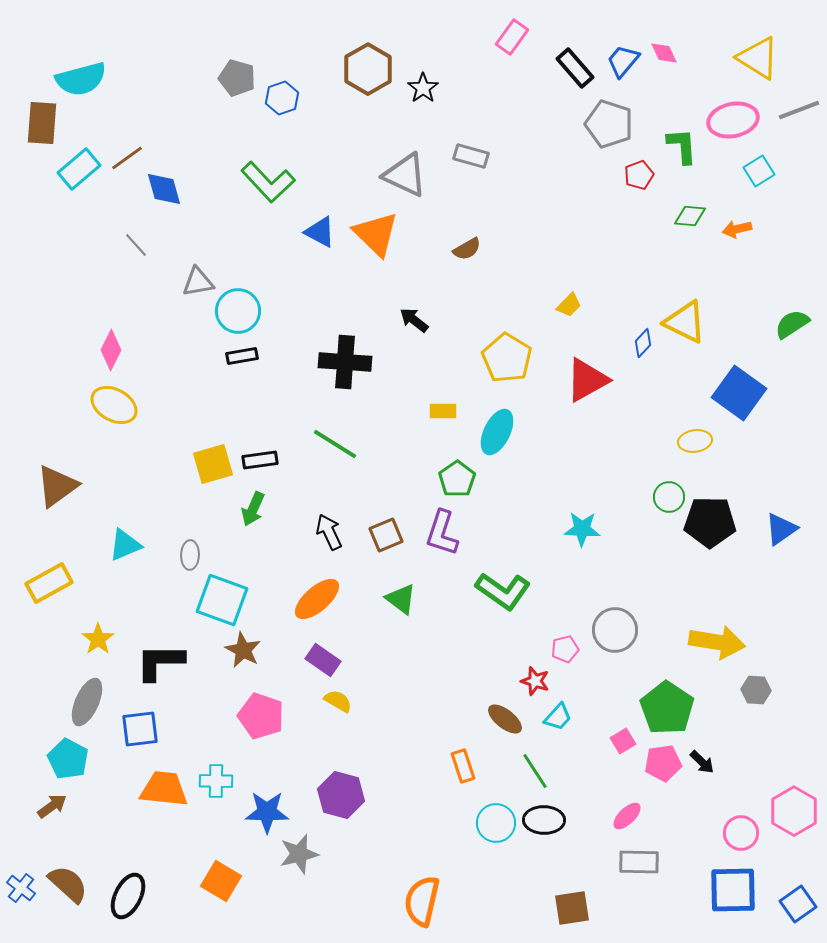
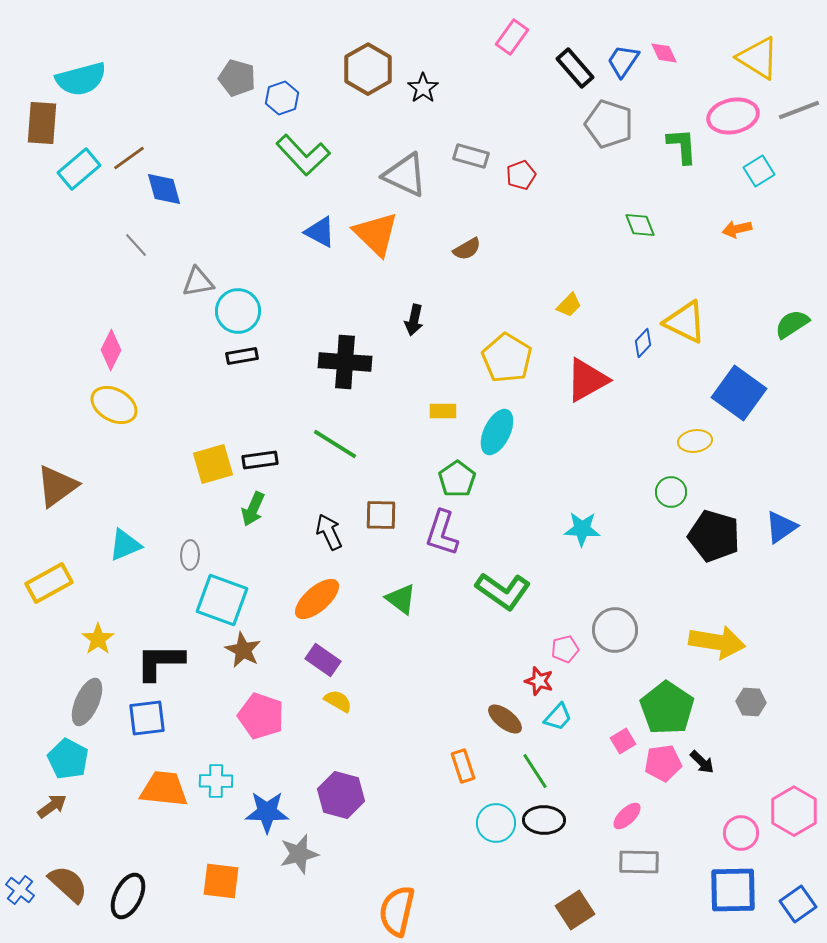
blue trapezoid at (623, 61): rotated 6 degrees counterclockwise
pink ellipse at (733, 120): moved 4 px up
brown line at (127, 158): moved 2 px right
red pentagon at (639, 175): moved 118 px left
green L-shape at (268, 182): moved 35 px right, 27 px up
green diamond at (690, 216): moved 50 px left, 9 px down; rotated 64 degrees clockwise
black arrow at (414, 320): rotated 116 degrees counterclockwise
green circle at (669, 497): moved 2 px right, 5 px up
black pentagon at (710, 522): moved 4 px right, 14 px down; rotated 15 degrees clockwise
blue triangle at (781, 529): moved 2 px up
brown square at (386, 535): moved 5 px left, 20 px up; rotated 24 degrees clockwise
red star at (535, 681): moved 4 px right
gray hexagon at (756, 690): moved 5 px left, 12 px down
blue square at (140, 729): moved 7 px right, 11 px up
orange square at (221, 881): rotated 24 degrees counterclockwise
blue cross at (21, 888): moved 1 px left, 2 px down
orange semicircle at (422, 901): moved 25 px left, 10 px down
brown square at (572, 908): moved 3 px right, 2 px down; rotated 24 degrees counterclockwise
